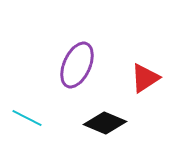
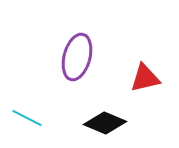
purple ellipse: moved 8 px up; rotated 9 degrees counterclockwise
red triangle: rotated 20 degrees clockwise
